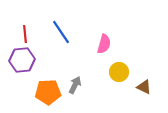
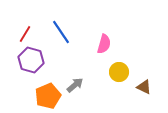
red line: rotated 36 degrees clockwise
purple hexagon: moved 9 px right; rotated 20 degrees clockwise
gray arrow: rotated 24 degrees clockwise
orange pentagon: moved 4 px down; rotated 20 degrees counterclockwise
